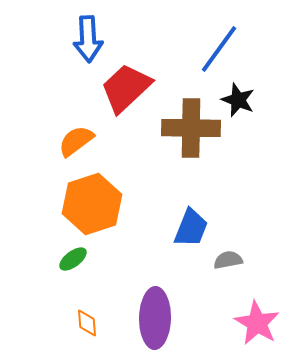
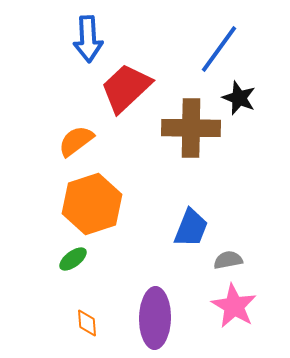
black star: moved 1 px right, 2 px up
pink star: moved 23 px left, 17 px up
